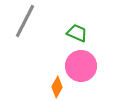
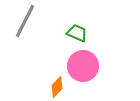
pink circle: moved 2 px right
orange diamond: rotated 15 degrees clockwise
